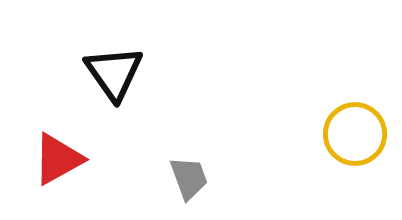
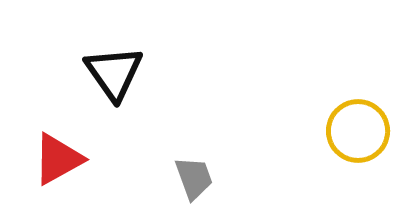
yellow circle: moved 3 px right, 3 px up
gray trapezoid: moved 5 px right
